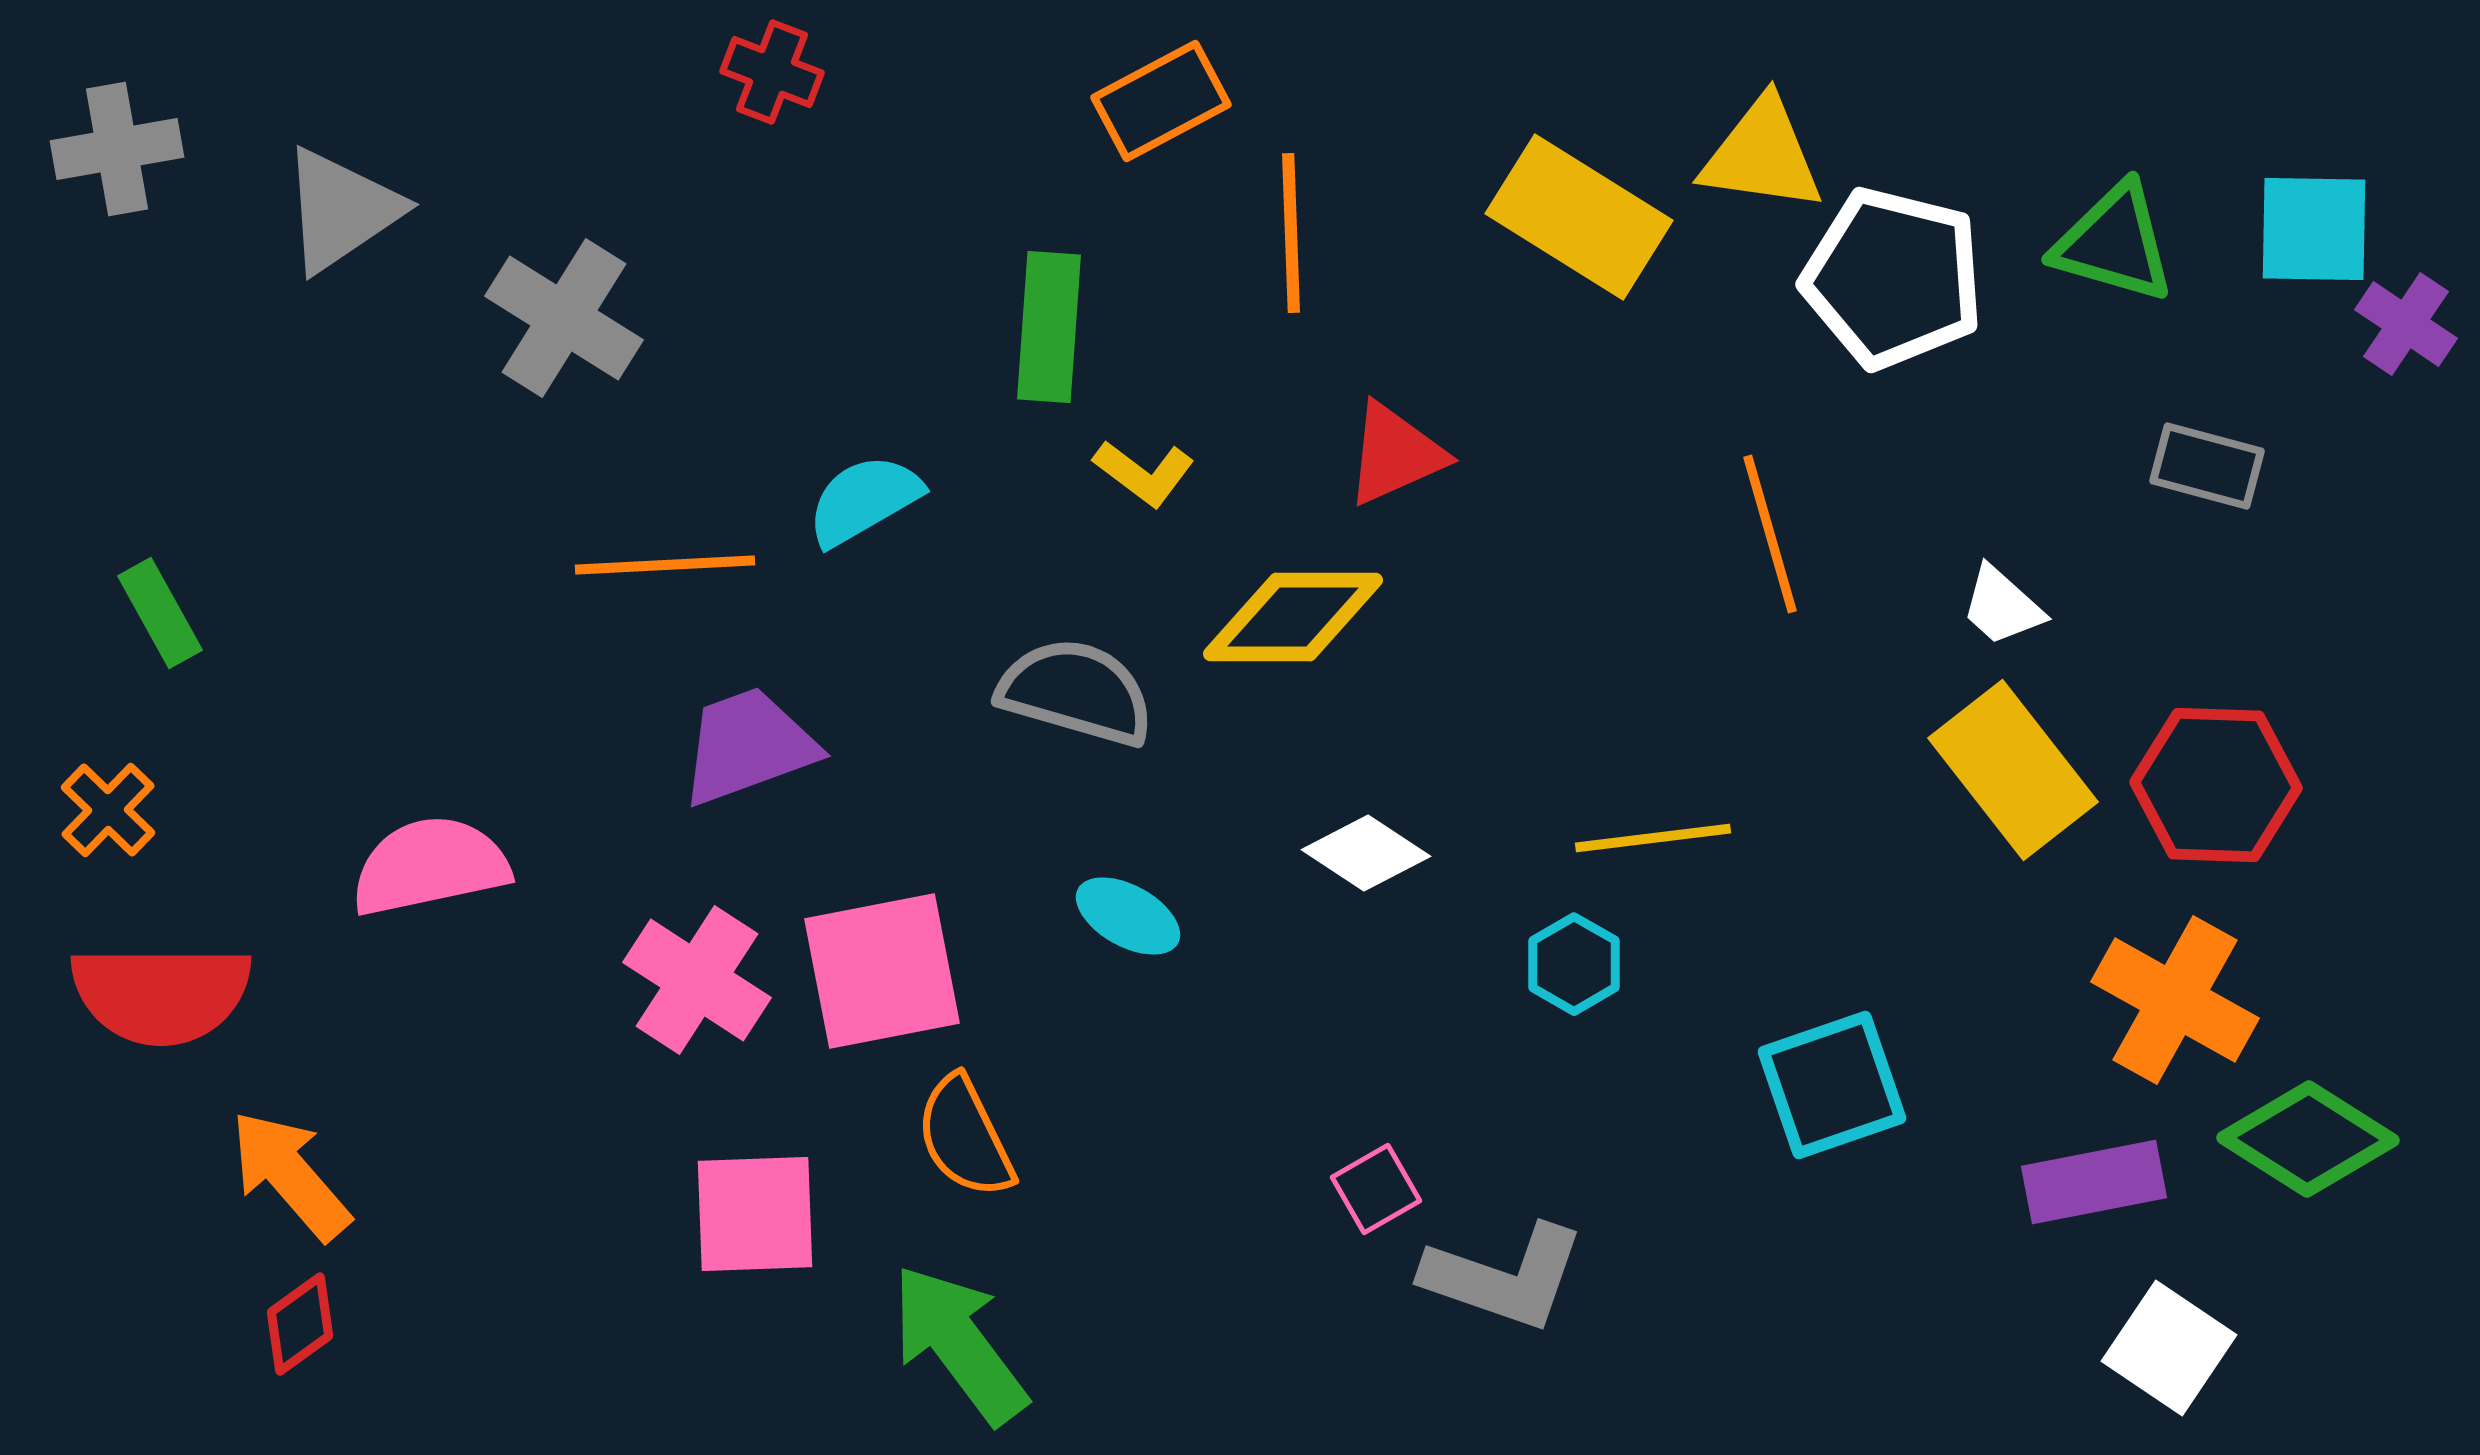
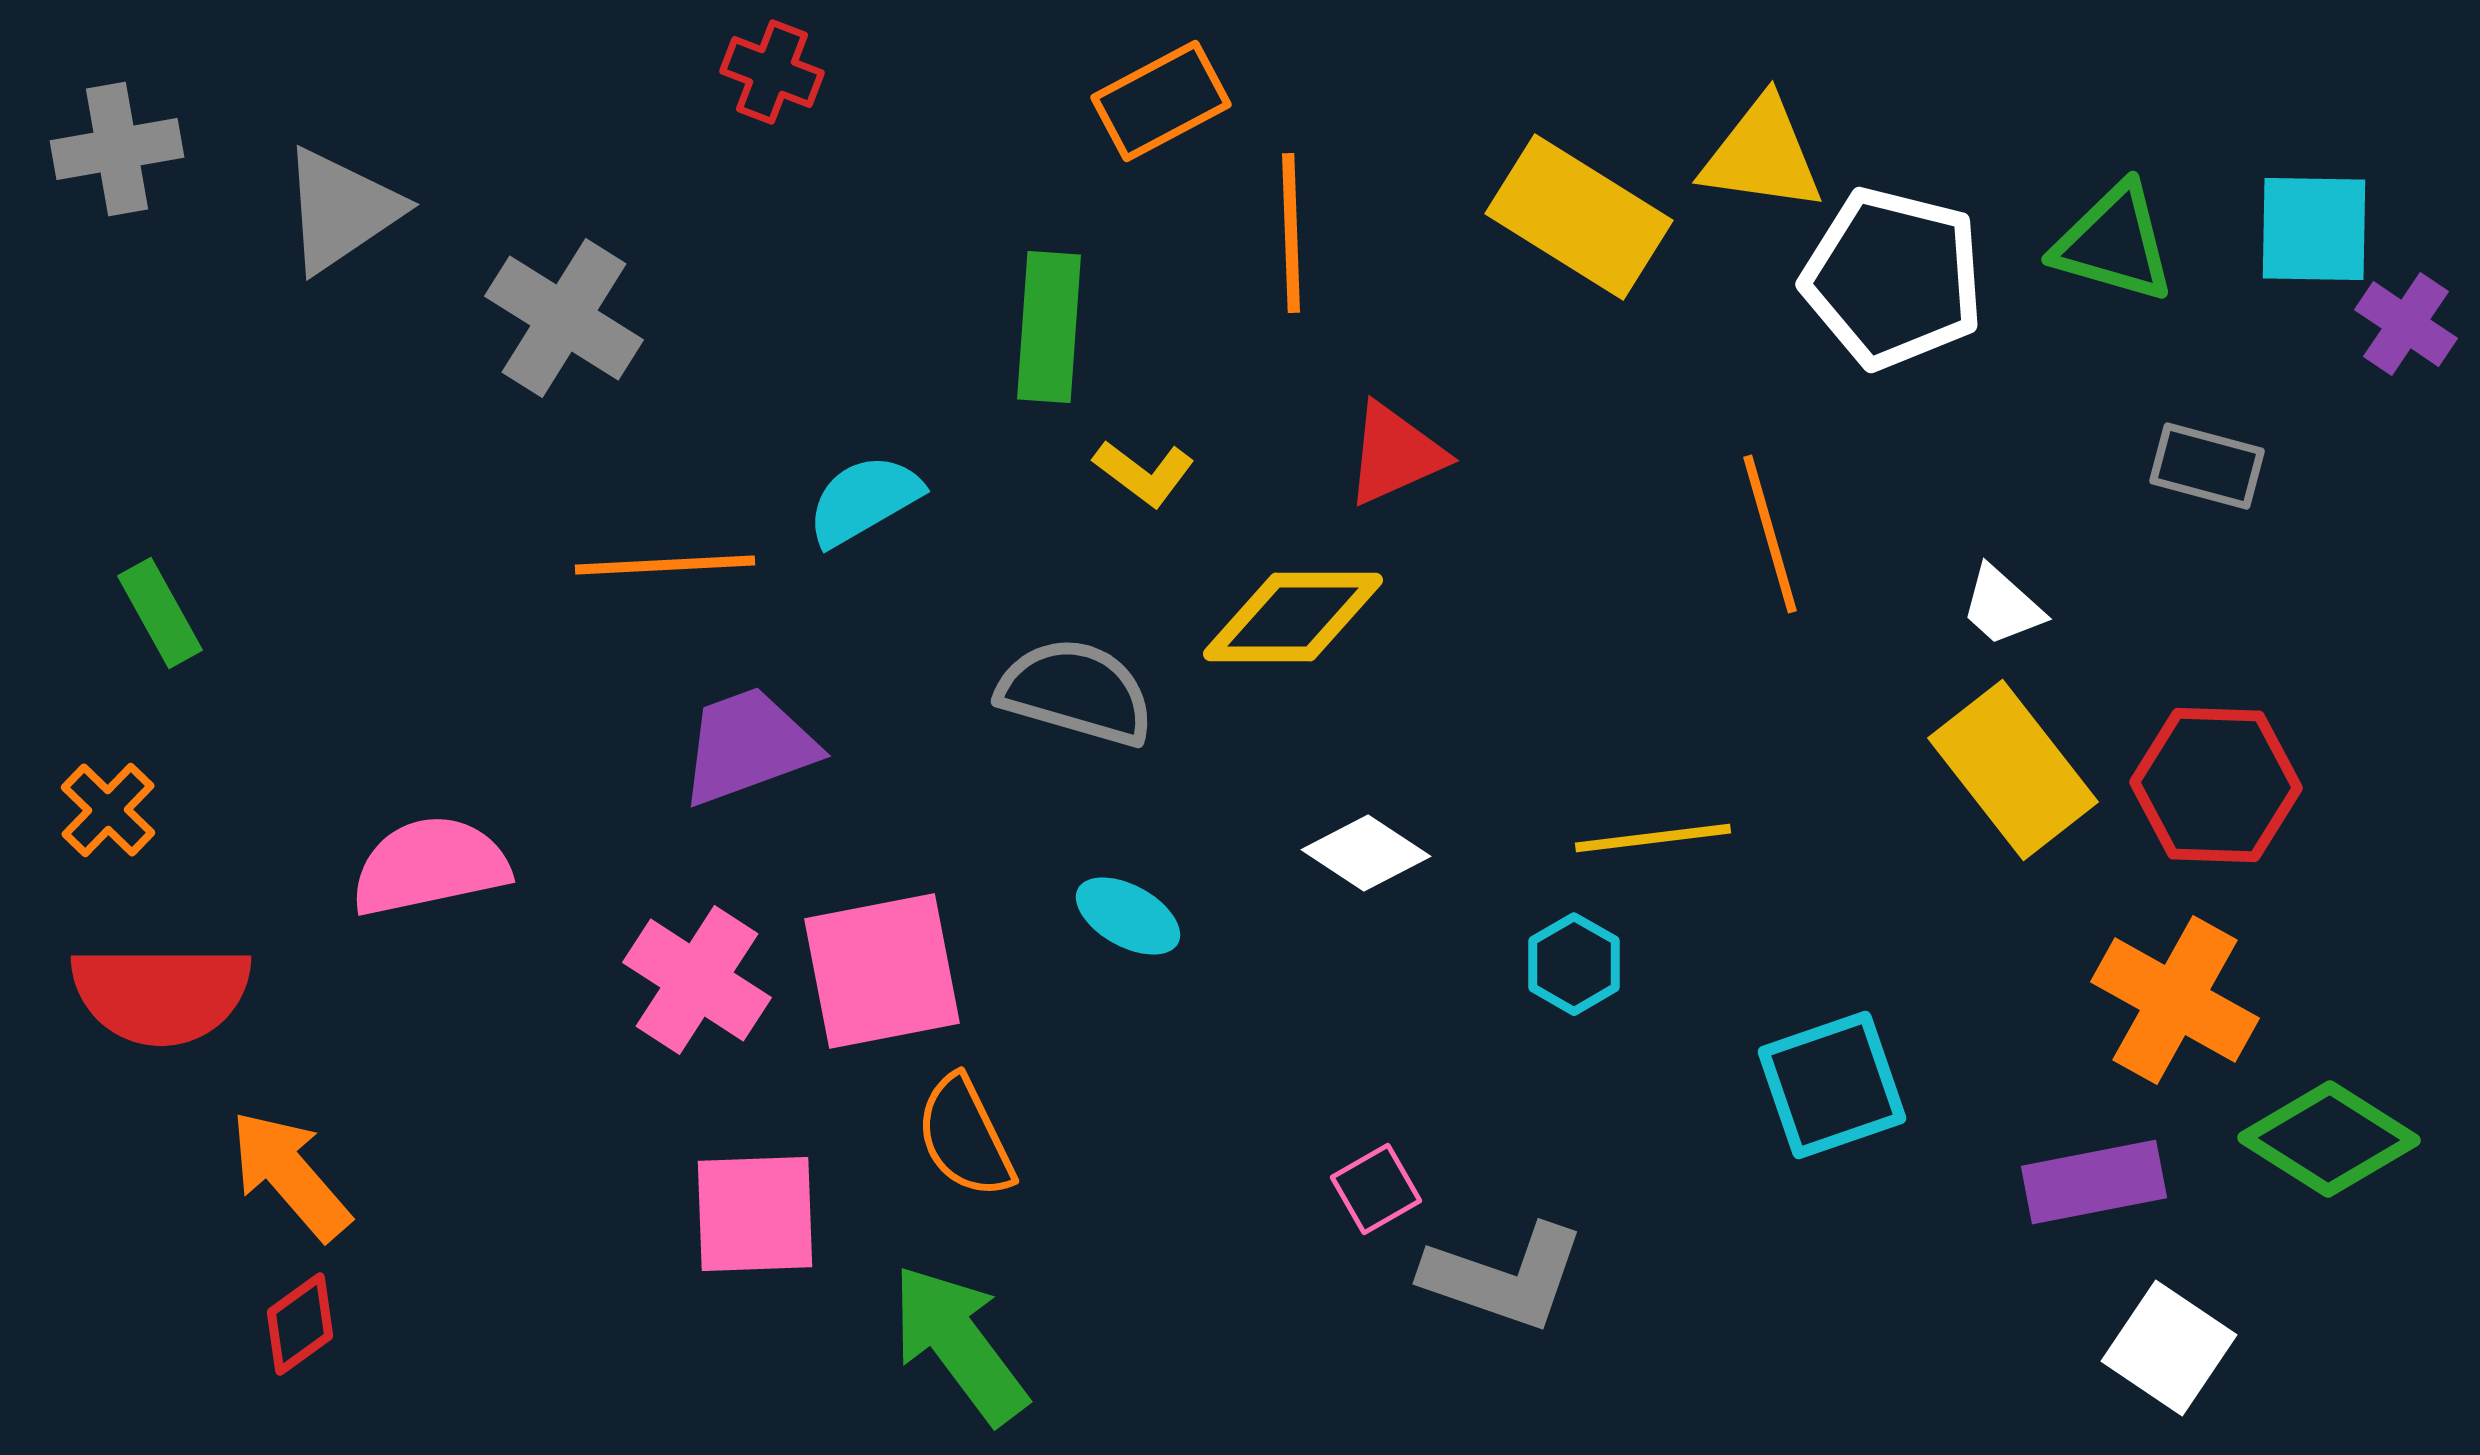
green diamond at (2308, 1139): moved 21 px right
